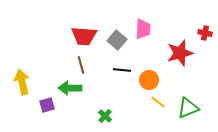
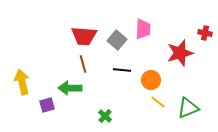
brown line: moved 2 px right, 1 px up
orange circle: moved 2 px right
